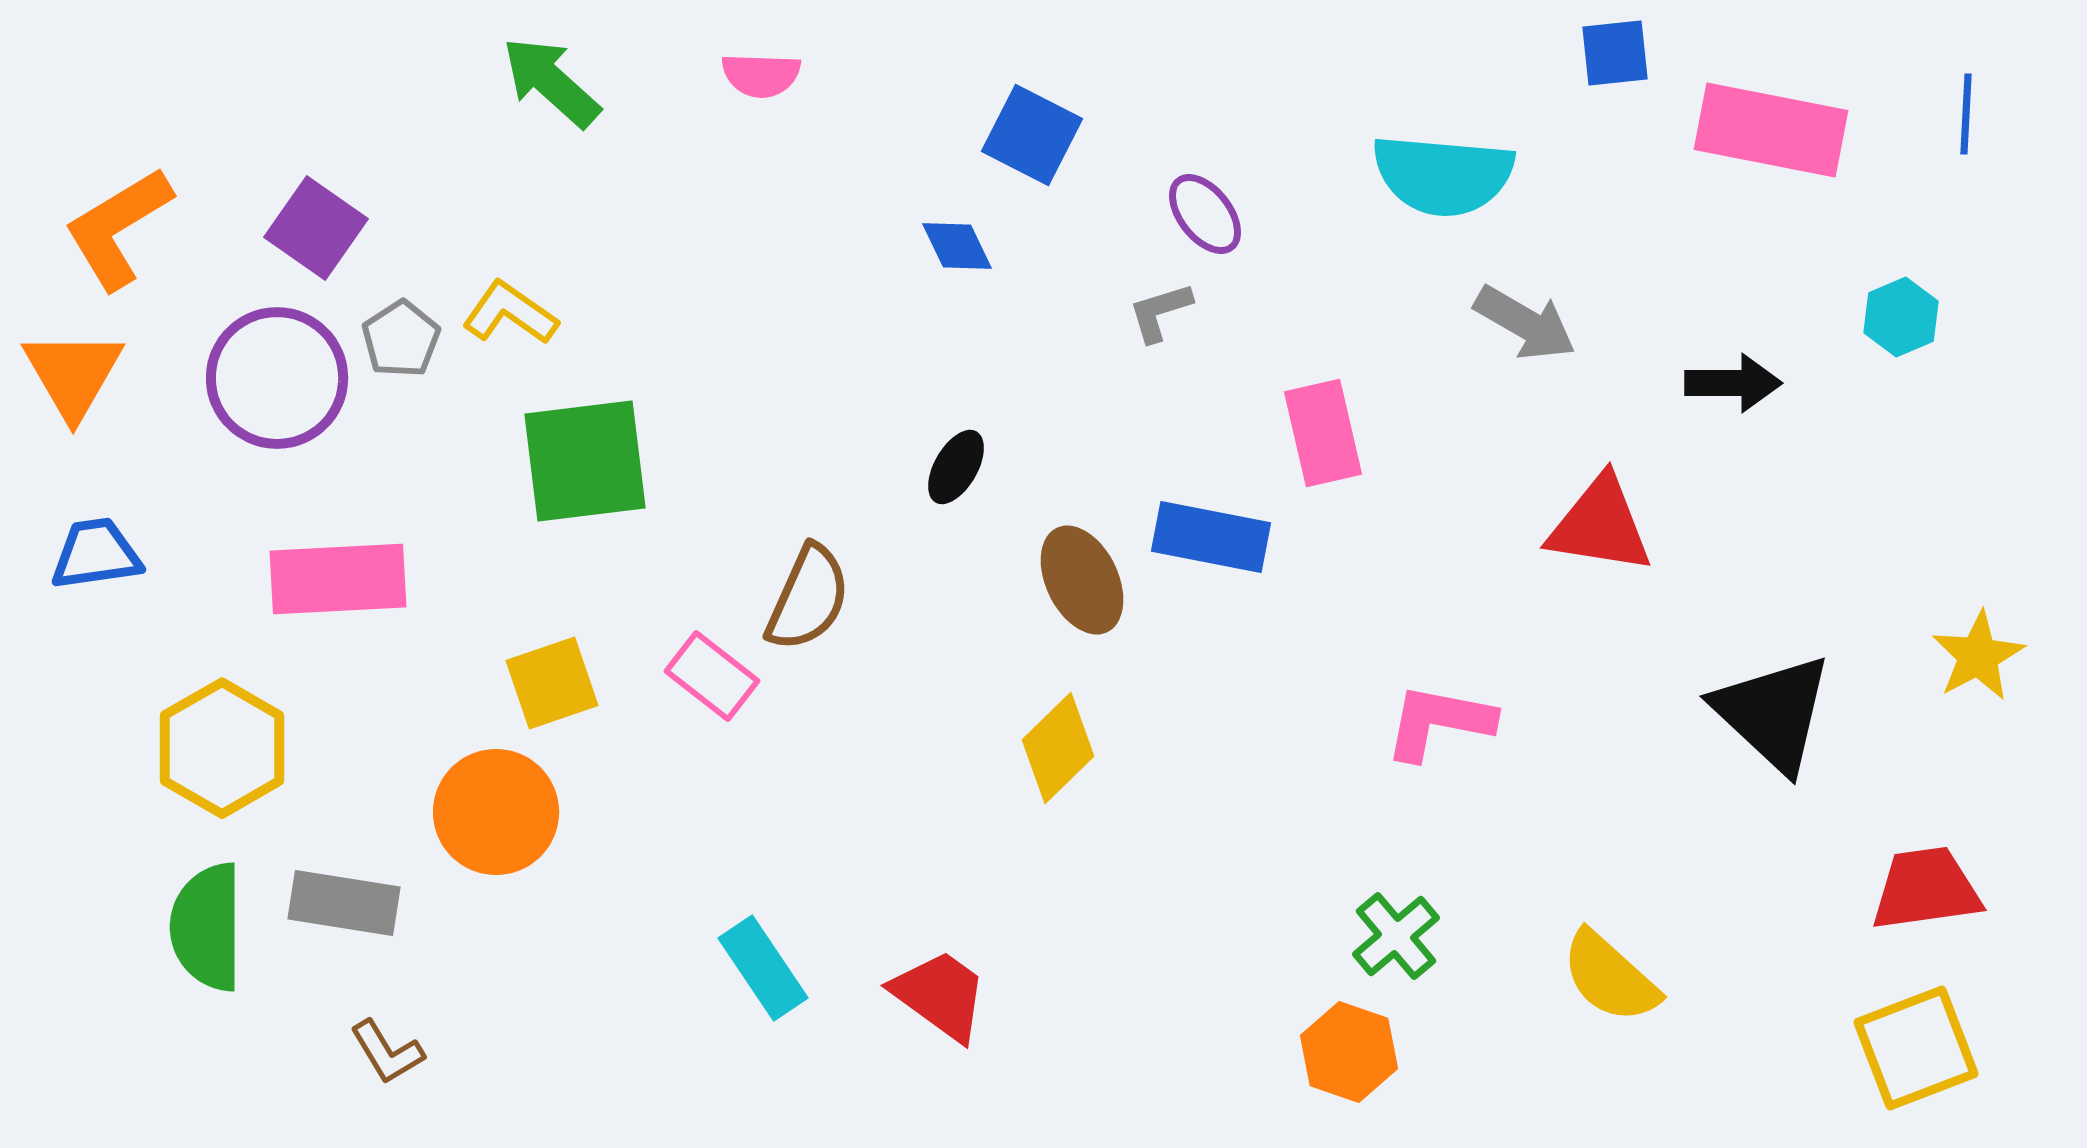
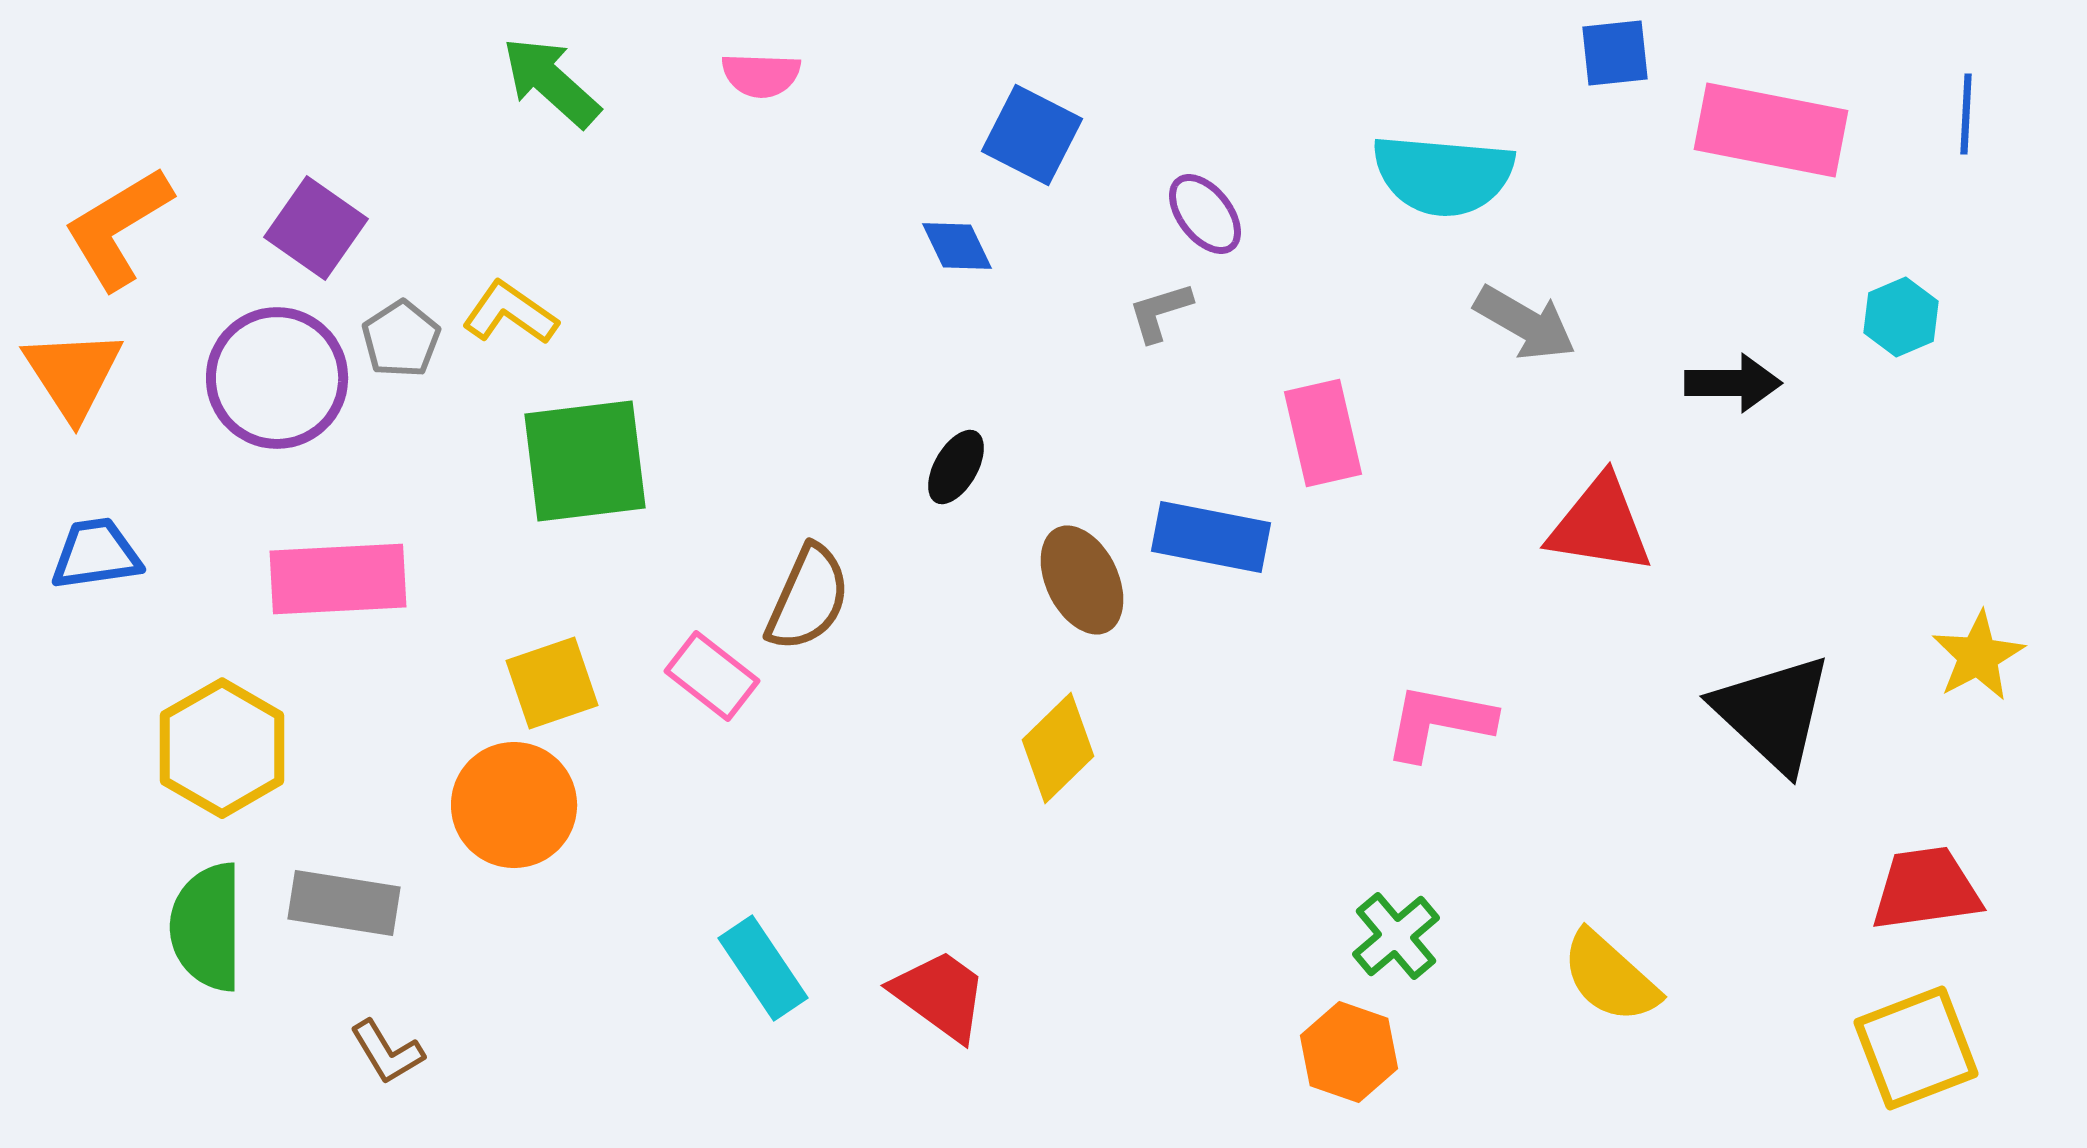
orange triangle at (73, 374): rotated 3 degrees counterclockwise
orange circle at (496, 812): moved 18 px right, 7 px up
